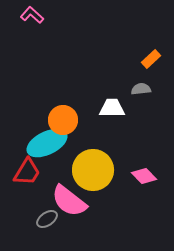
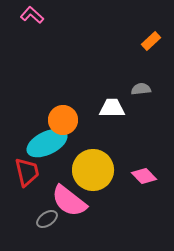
orange rectangle: moved 18 px up
red trapezoid: rotated 44 degrees counterclockwise
